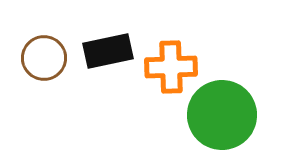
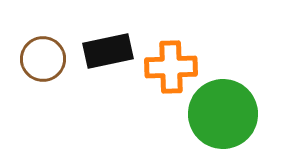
brown circle: moved 1 px left, 1 px down
green circle: moved 1 px right, 1 px up
